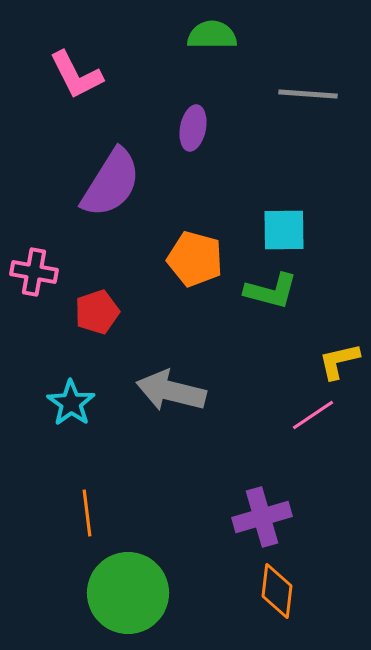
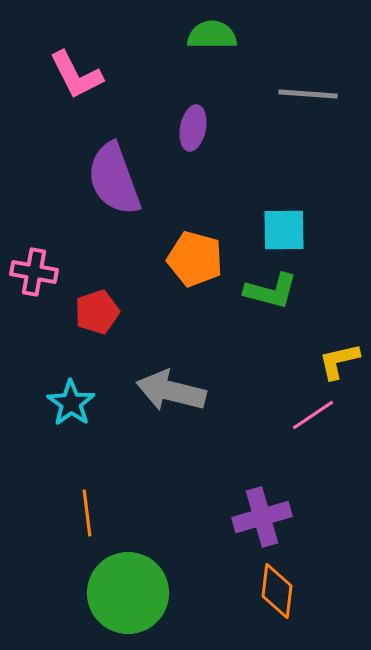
purple semicircle: moved 3 px right, 4 px up; rotated 128 degrees clockwise
